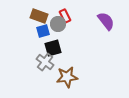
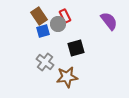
brown rectangle: rotated 36 degrees clockwise
purple semicircle: moved 3 px right
black square: moved 23 px right
